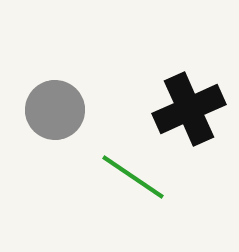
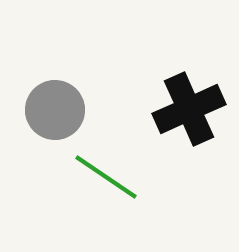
green line: moved 27 px left
